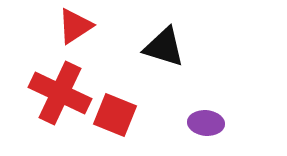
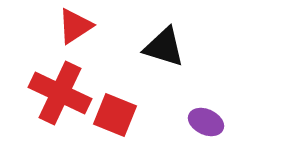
purple ellipse: moved 1 px up; rotated 20 degrees clockwise
